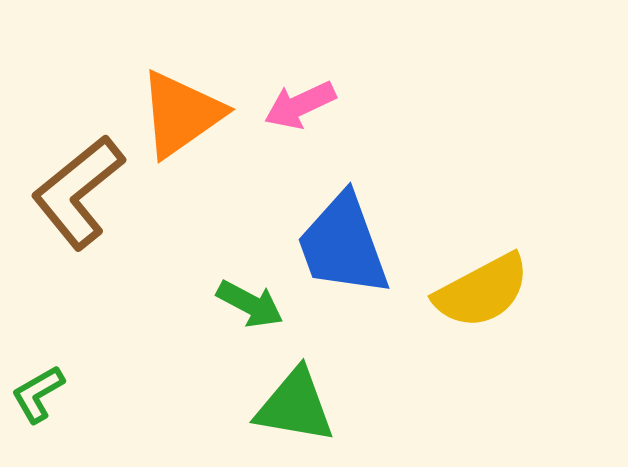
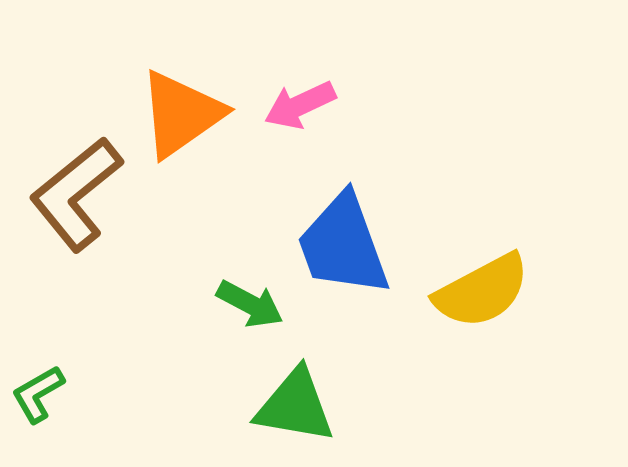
brown L-shape: moved 2 px left, 2 px down
